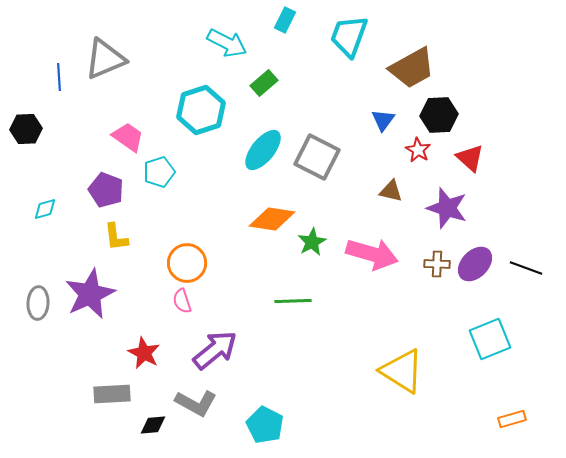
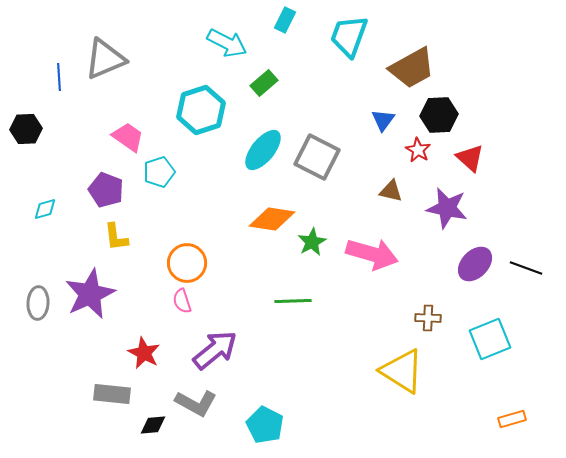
purple star at (447, 208): rotated 6 degrees counterclockwise
brown cross at (437, 264): moved 9 px left, 54 px down
gray rectangle at (112, 394): rotated 9 degrees clockwise
